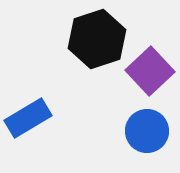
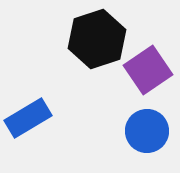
purple square: moved 2 px left, 1 px up; rotated 9 degrees clockwise
